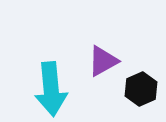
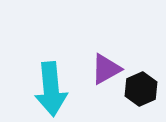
purple triangle: moved 3 px right, 8 px down
